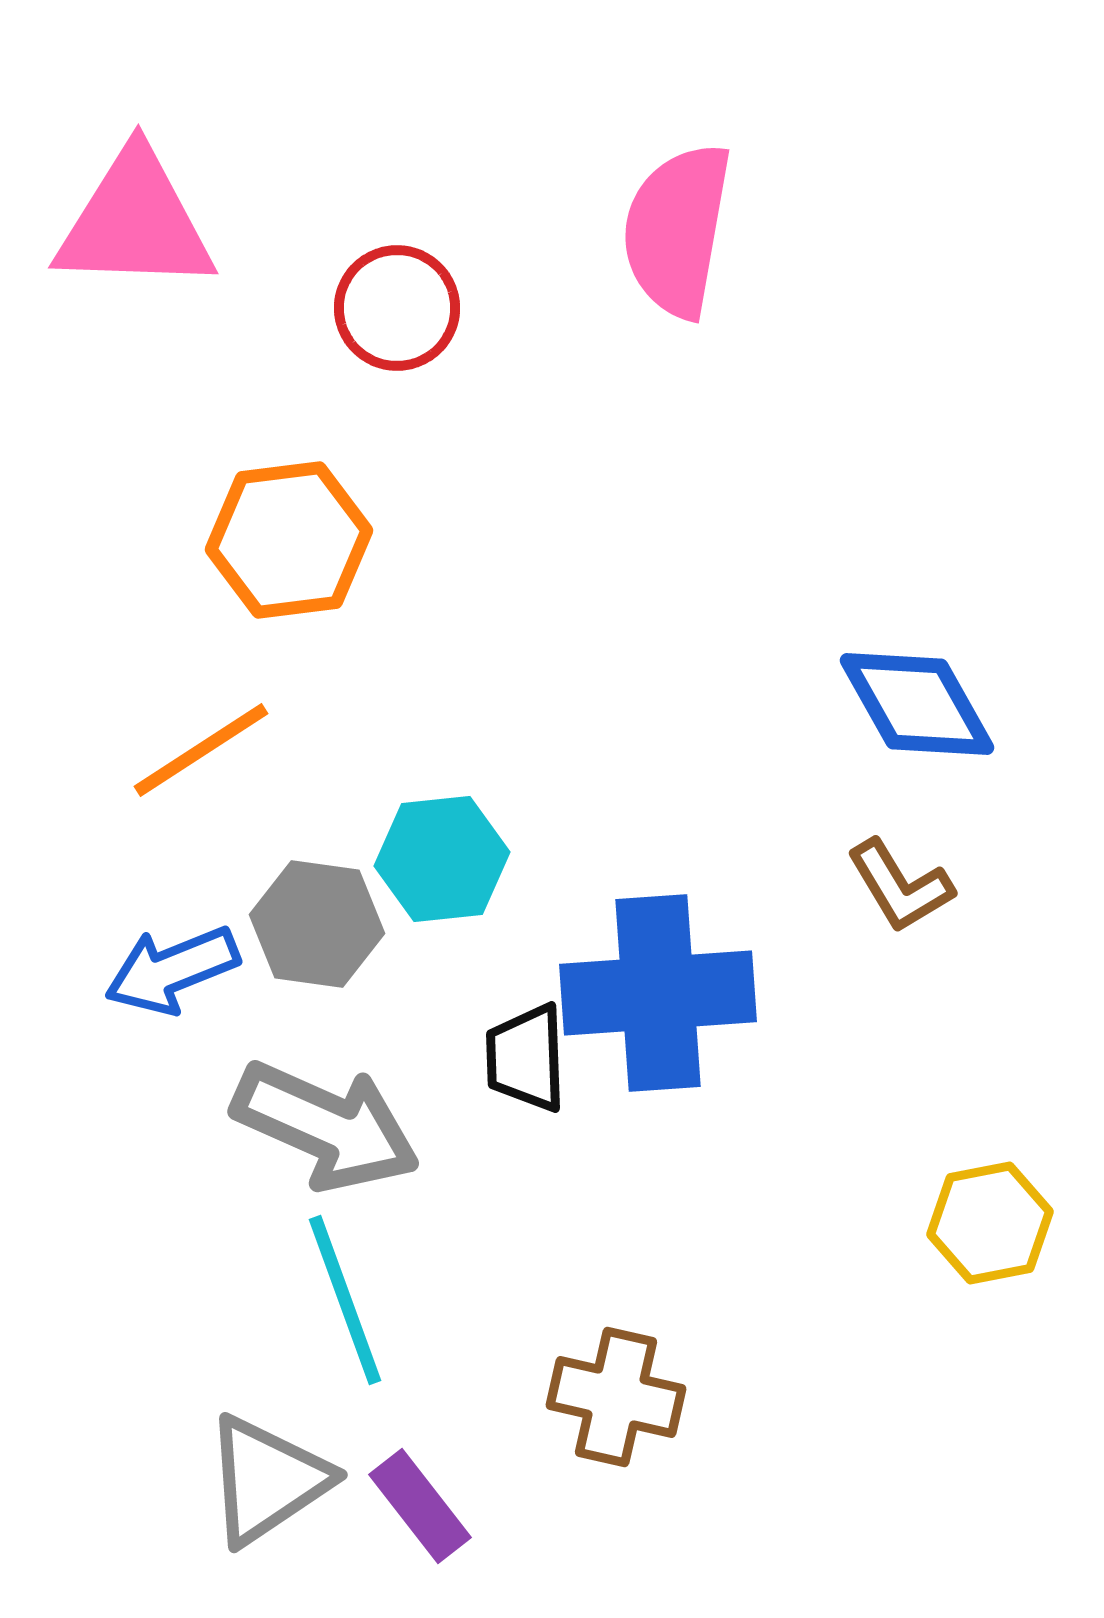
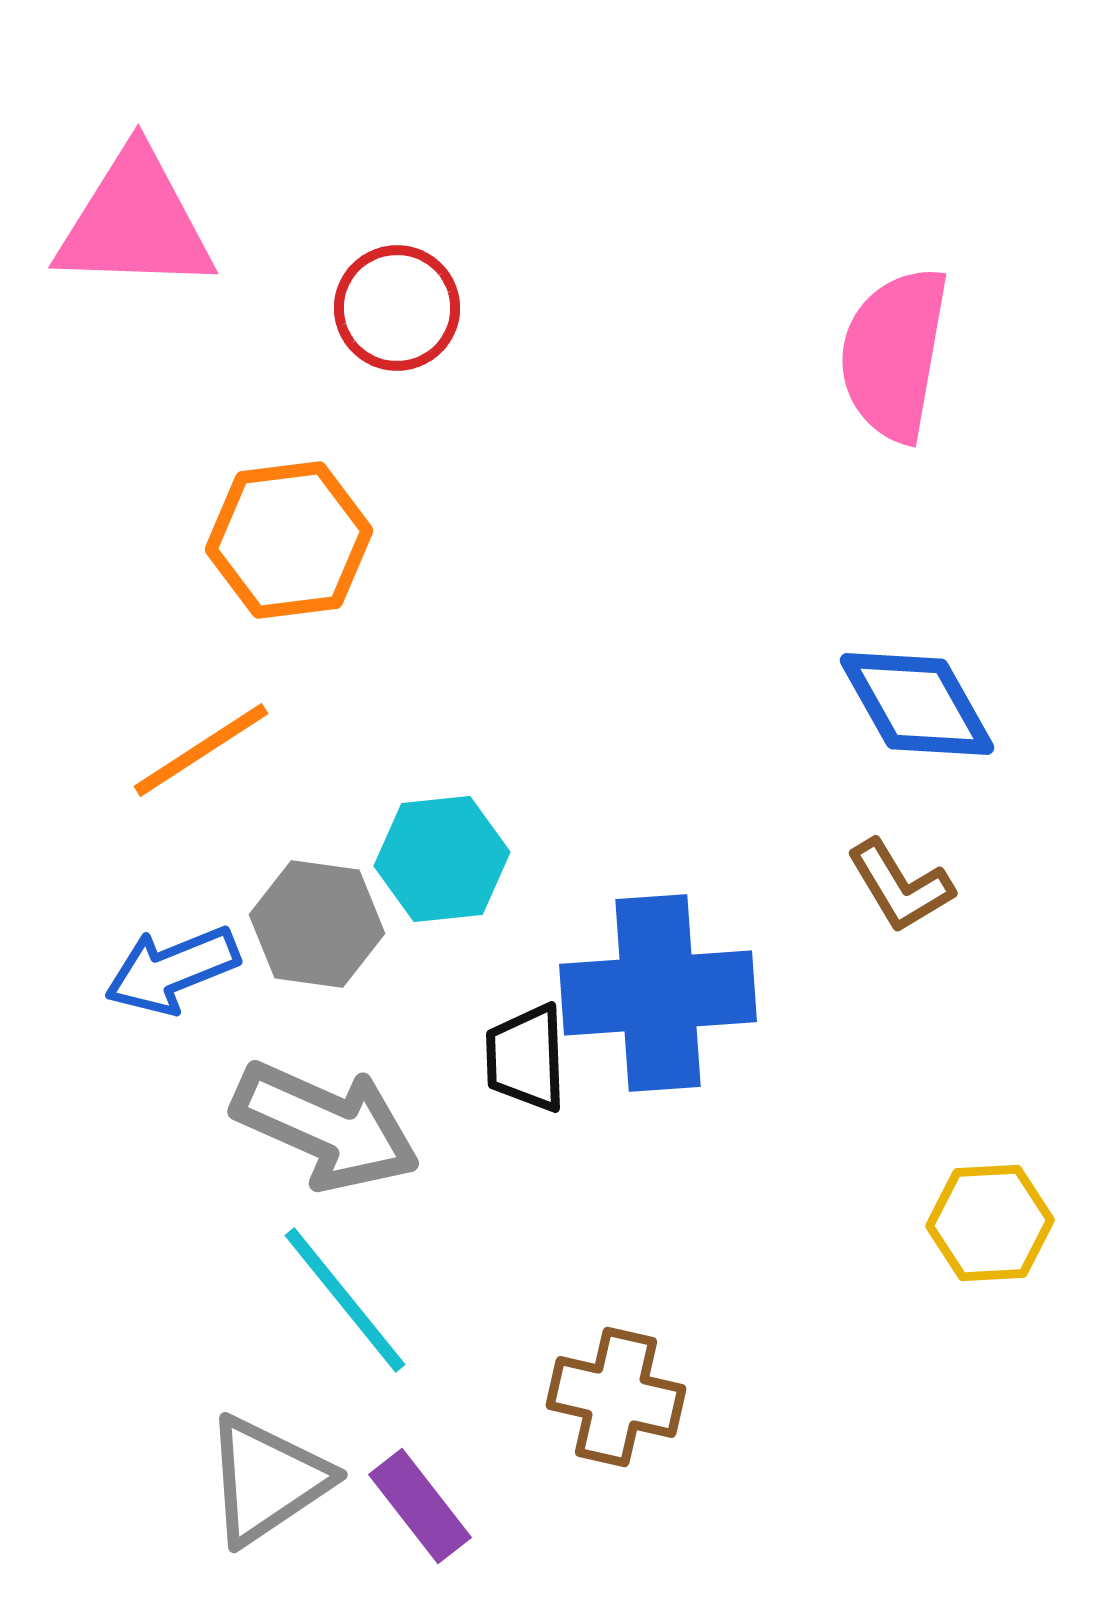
pink semicircle: moved 217 px right, 124 px down
yellow hexagon: rotated 8 degrees clockwise
cyan line: rotated 19 degrees counterclockwise
